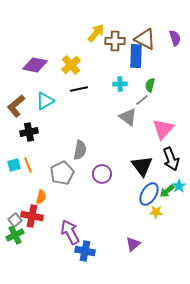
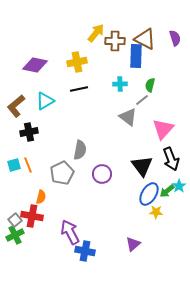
yellow cross: moved 6 px right, 3 px up; rotated 30 degrees clockwise
